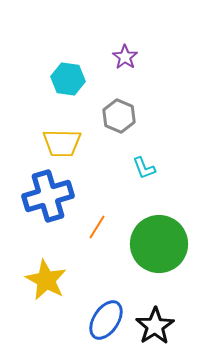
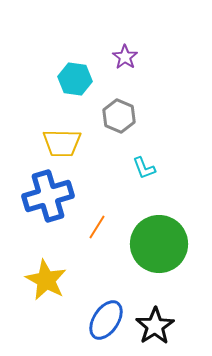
cyan hexagon: moved 7 px right
